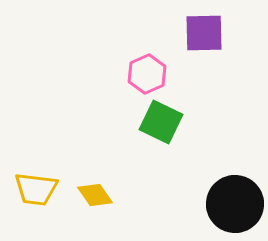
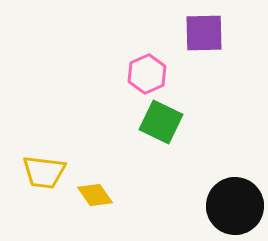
yellow trapezoid: moved 8 px right, 17 px up
black circle: moved 2 px down
